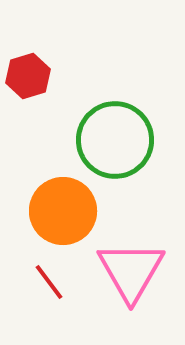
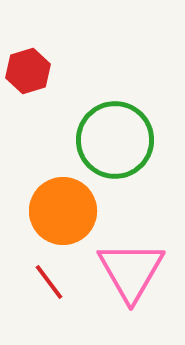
red hexagon: moved 5 px up
